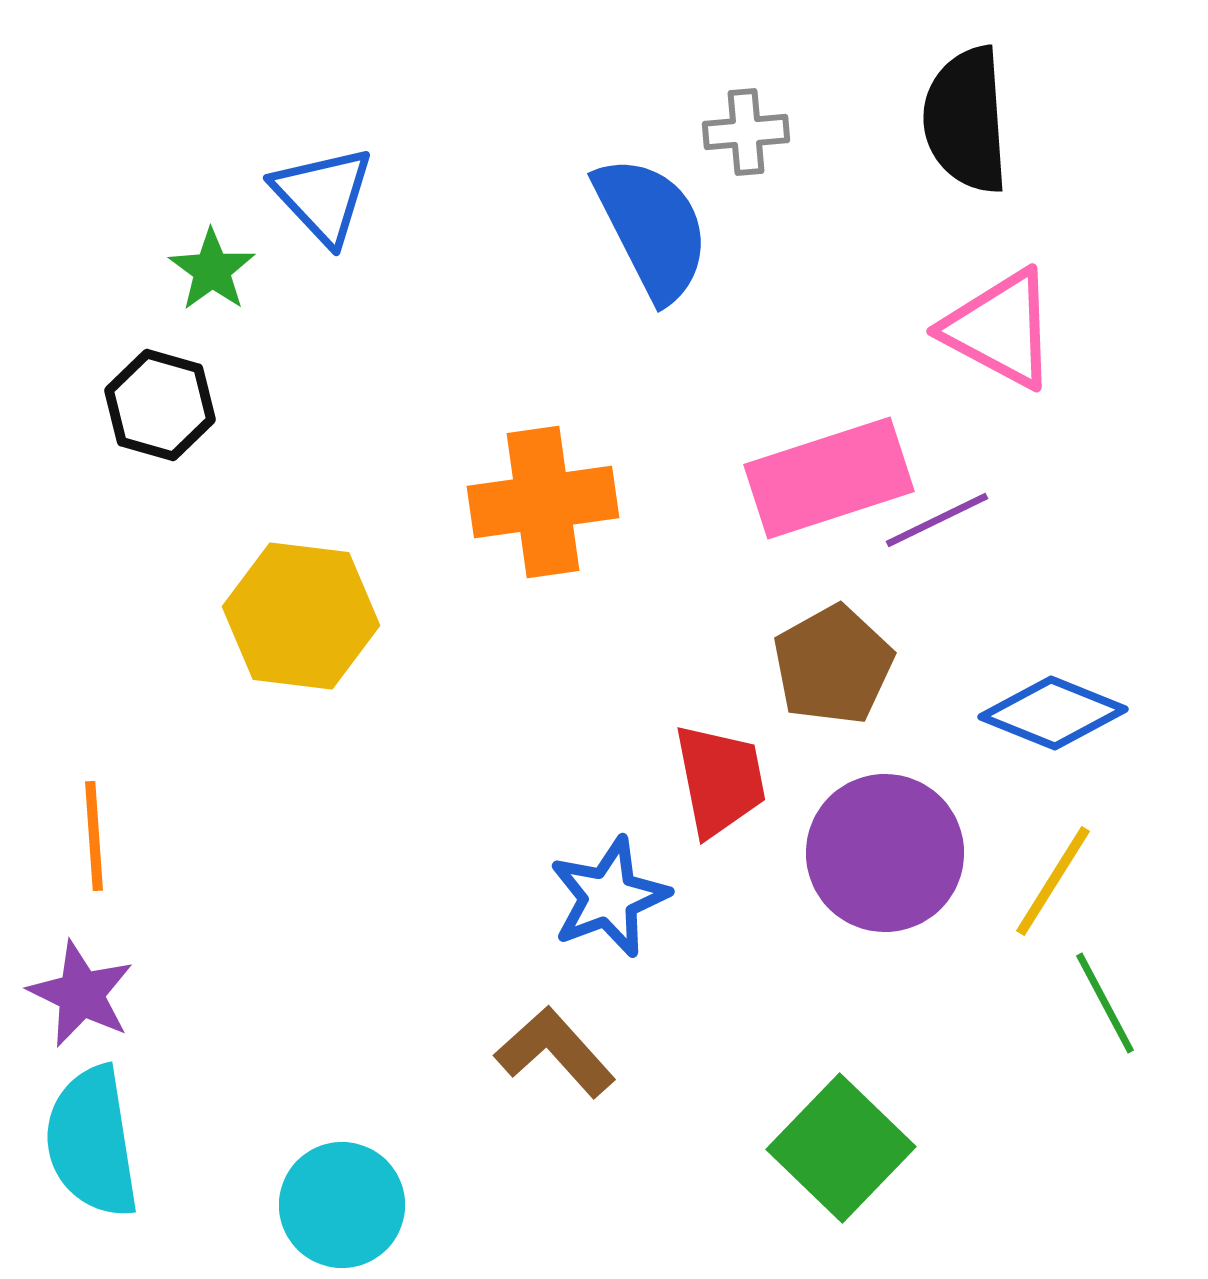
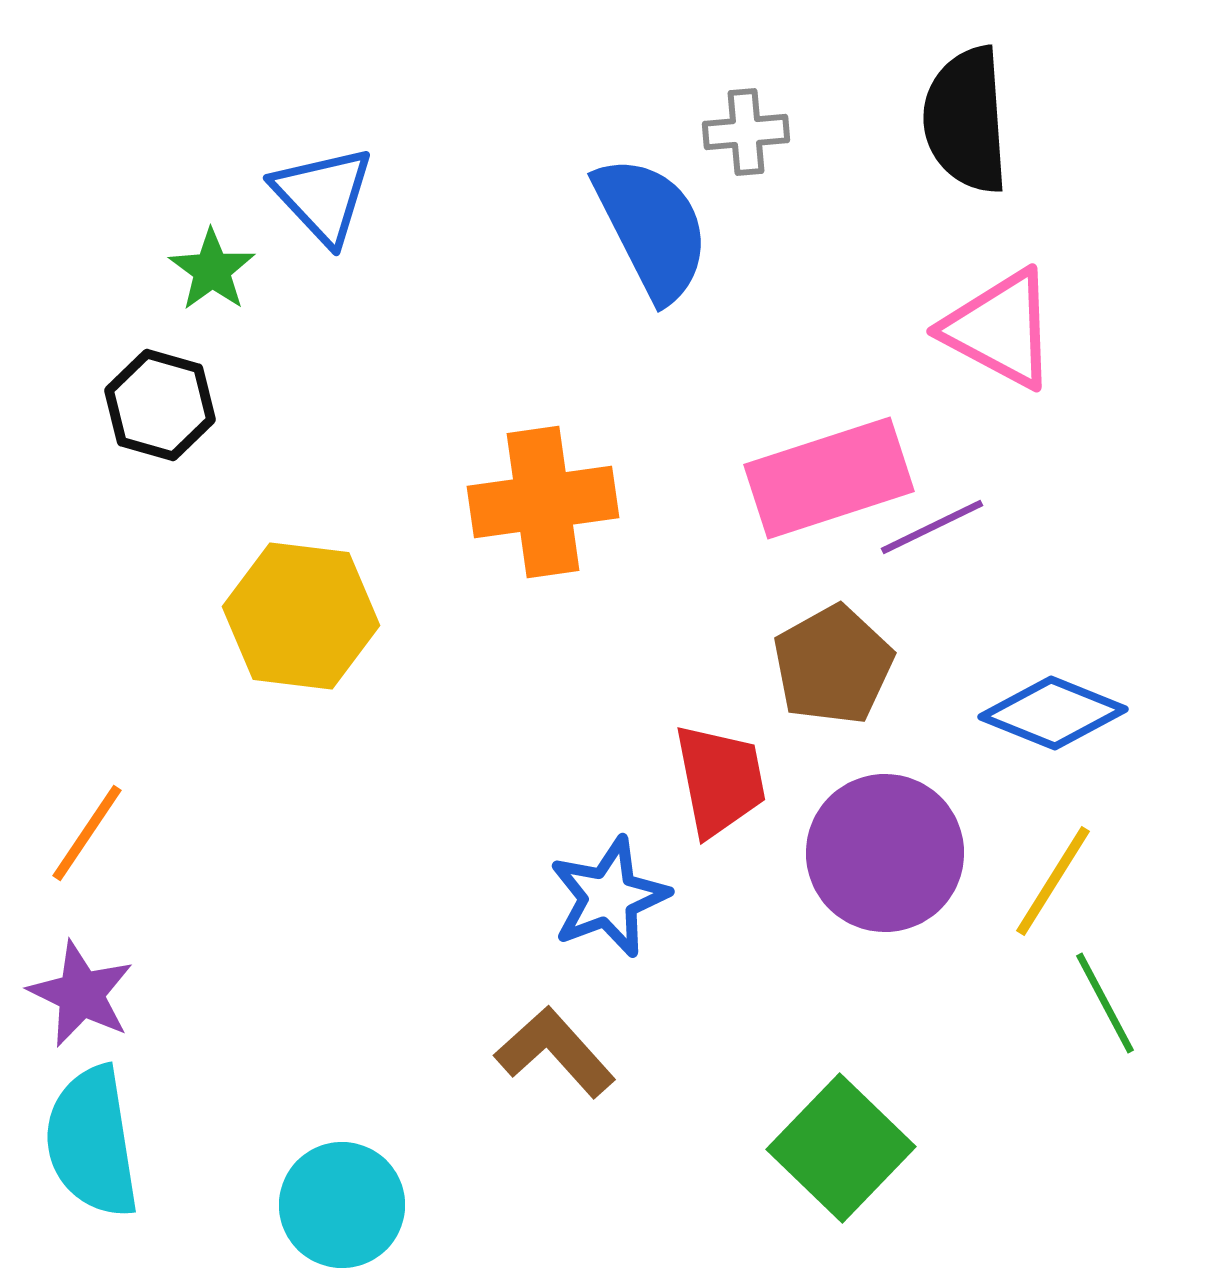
purple line: moved 5 px left, 7 px down
orange line: moved 7 px left, 3 px up; rotated 38 degrees clockwise
